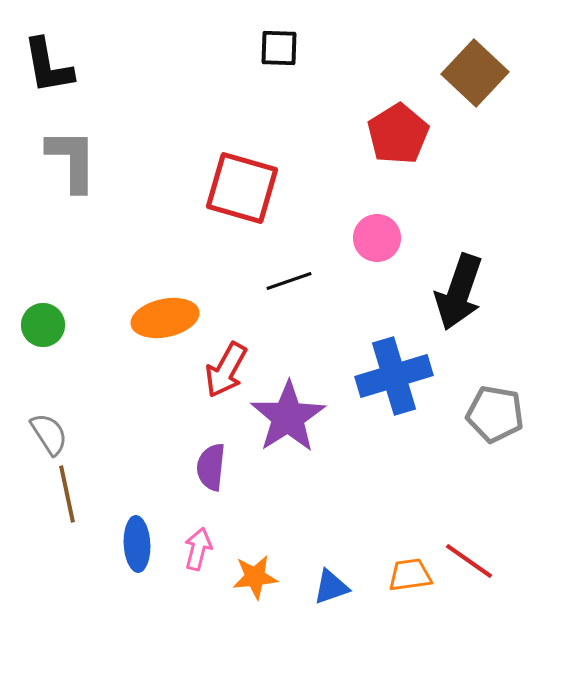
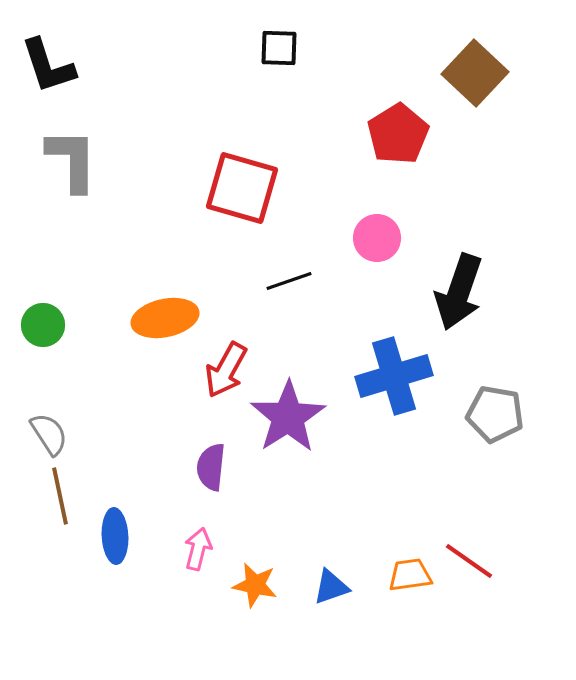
black L-shape: rotated 8 degrees counterclockwise
brown line: moved 7 px left, 2 px down
blue ellipse: moved 22 px left, 8 px up
orange star: moved 8 px down; rotated 18 degrees clockwise
